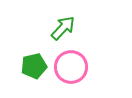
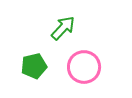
pink circle: moved 13 px right
